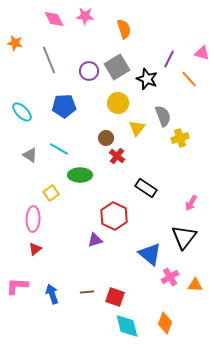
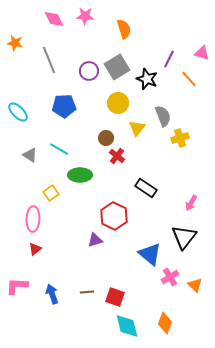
cyan ellipse: moved 4 px left
orange triangle: rotated 42 degrees clockwise
